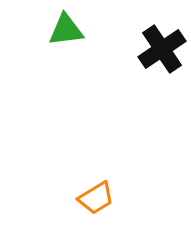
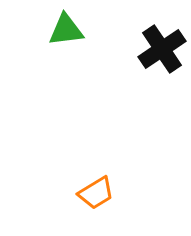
orange trapezoid: moved 5 px up
